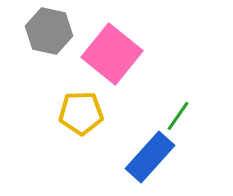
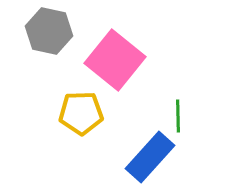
pink square: moved 3 px right, 6 px down
green line: rotated 36 degrees counterclockwise
